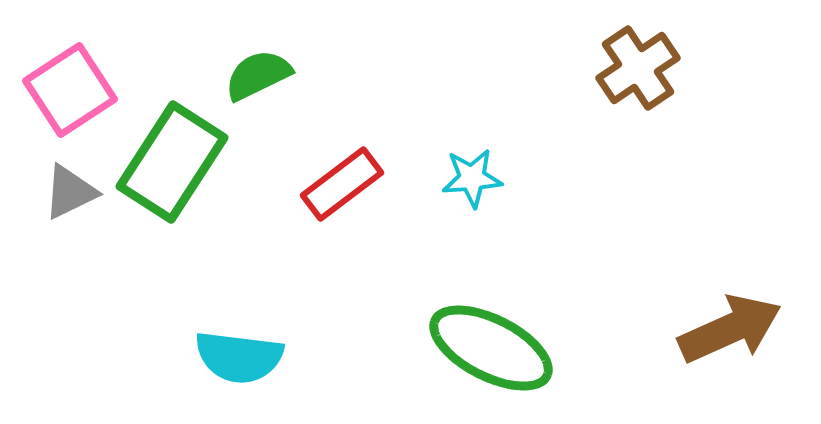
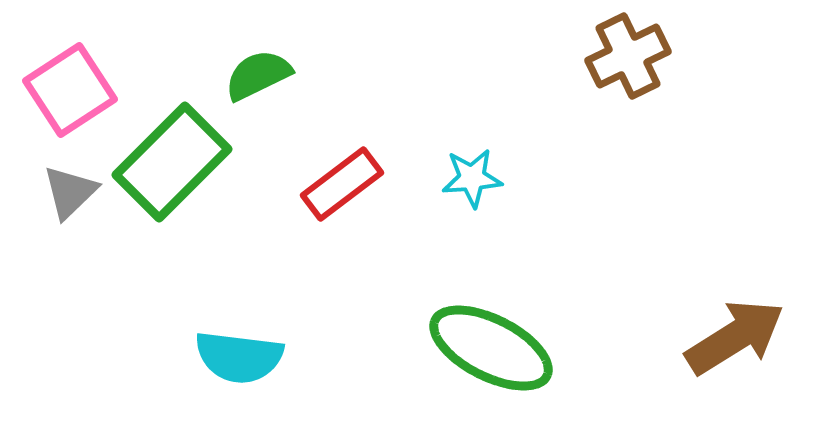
brown cross: moved 10 px left, 12 px up; rotated 8 degrees clockwise
green rectangle: rotated 12 degrees clockwise
gray triangle: rotated 18 degrees counterclockwise
brown arrow: moved 5 px right, 8 px down; rotated 8 degrees counterclockwise
